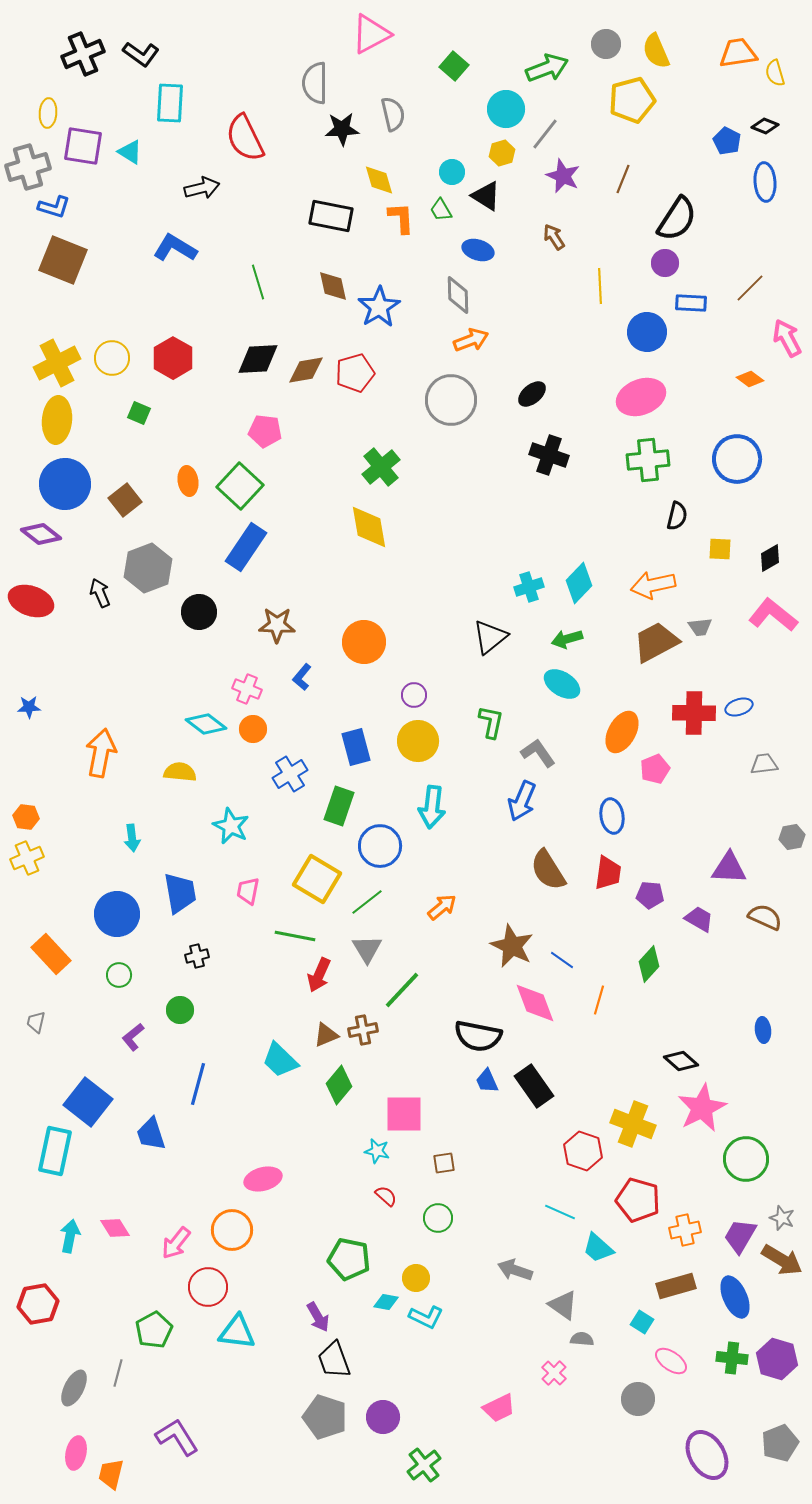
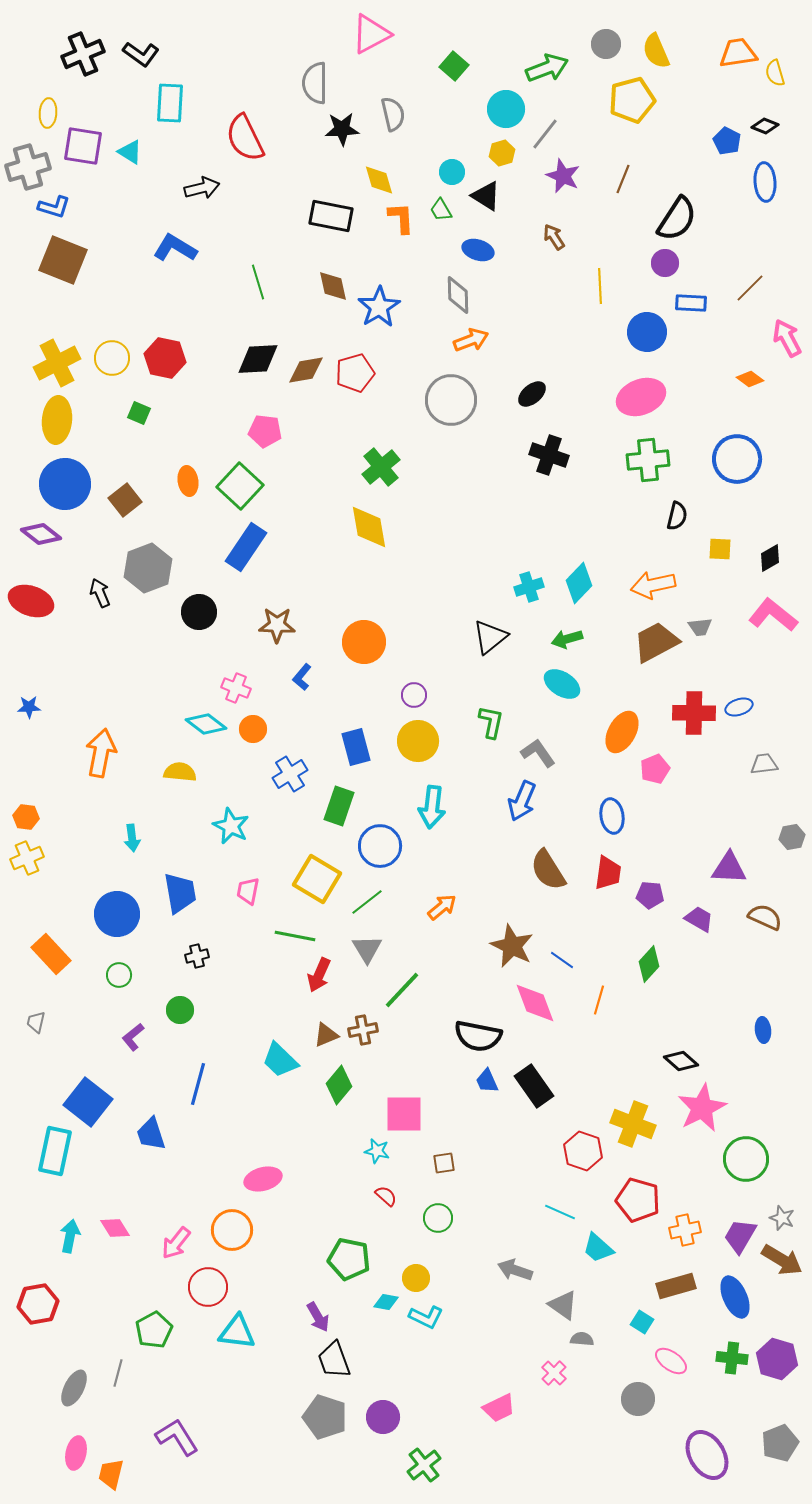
red hexagon at (173, 358): moved 8 px left; rotated 18 degrees counterclockwise
pink cross at (247, 689): moved 11 px left, 1 px up
